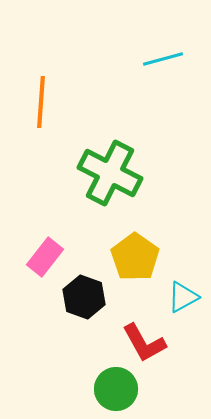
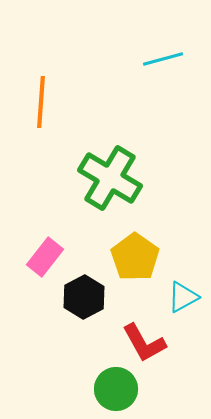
green cross: moved 5 px down; rotated 4 degrees clockwise
black hexagon: rotated 12 degrees clockwise
